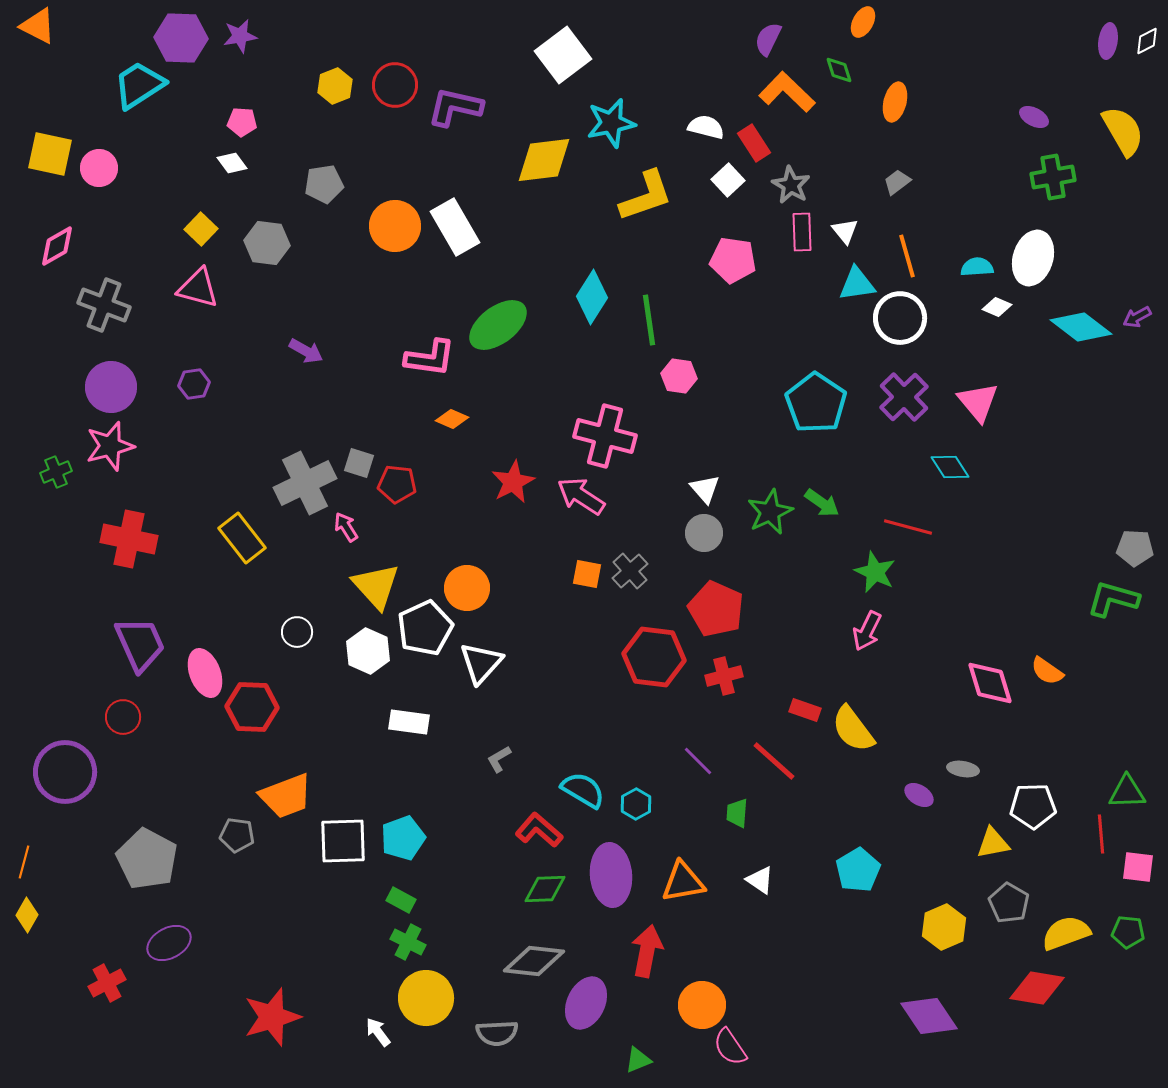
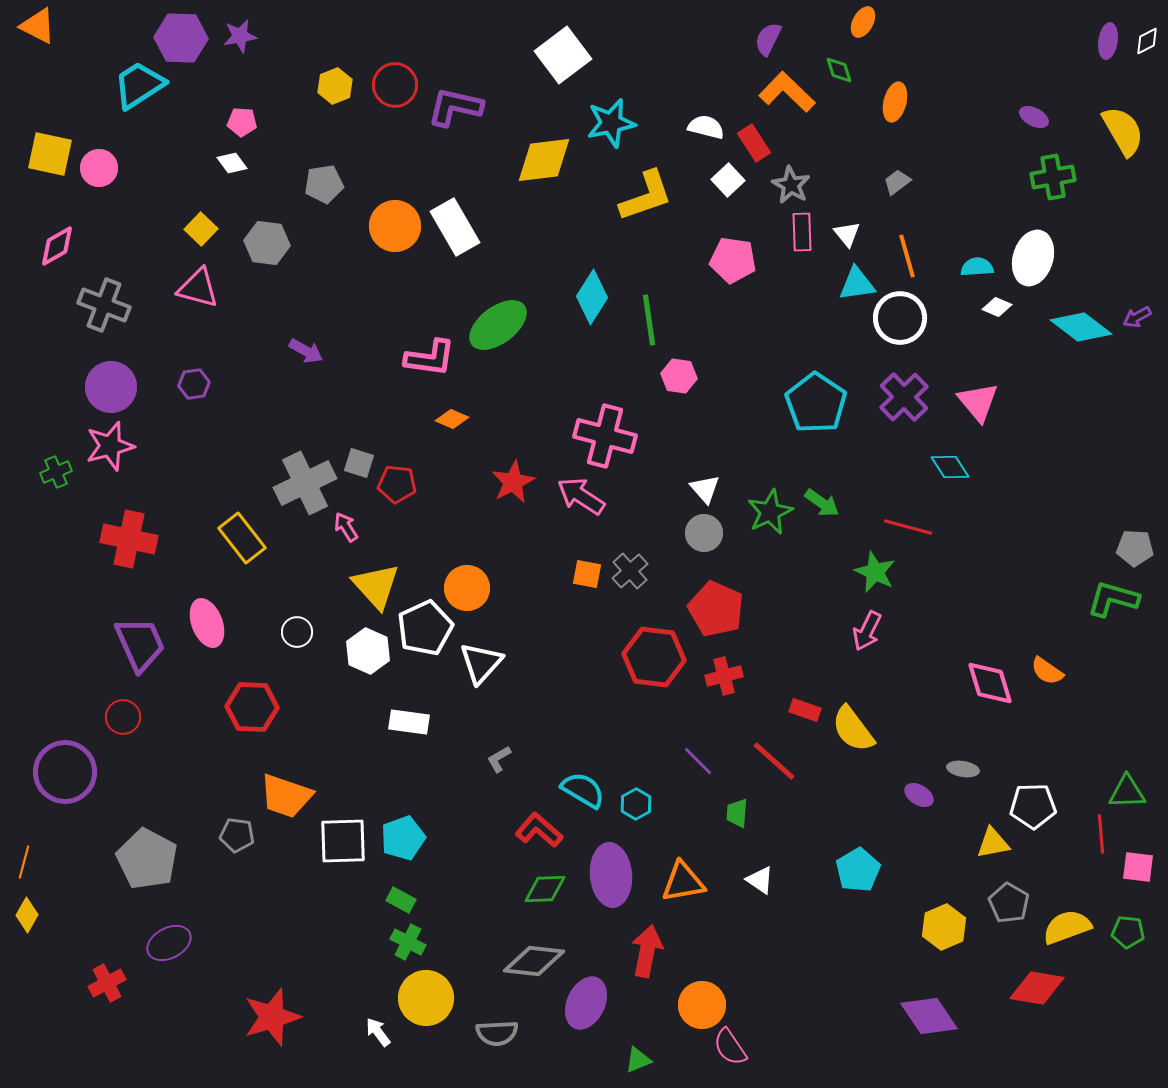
white triangle at (845, 231): moved 2 px right, 3 px down
pink ellipse at (205, 673): moved 2 px right, 50 px up
orange trapezoid at (286, 796): rotated 40 degrees clockwise
yellow semicircle at (1066, 933): moved 1 px right, 6 px up
